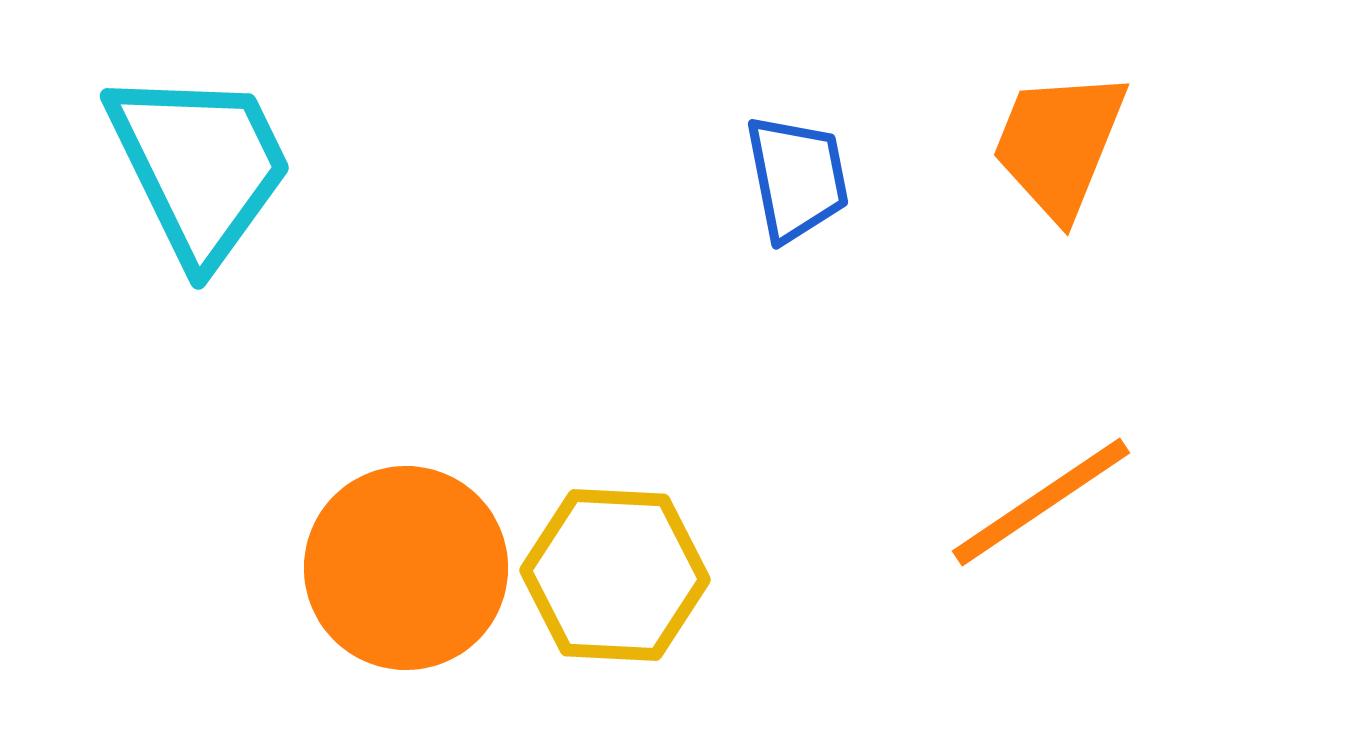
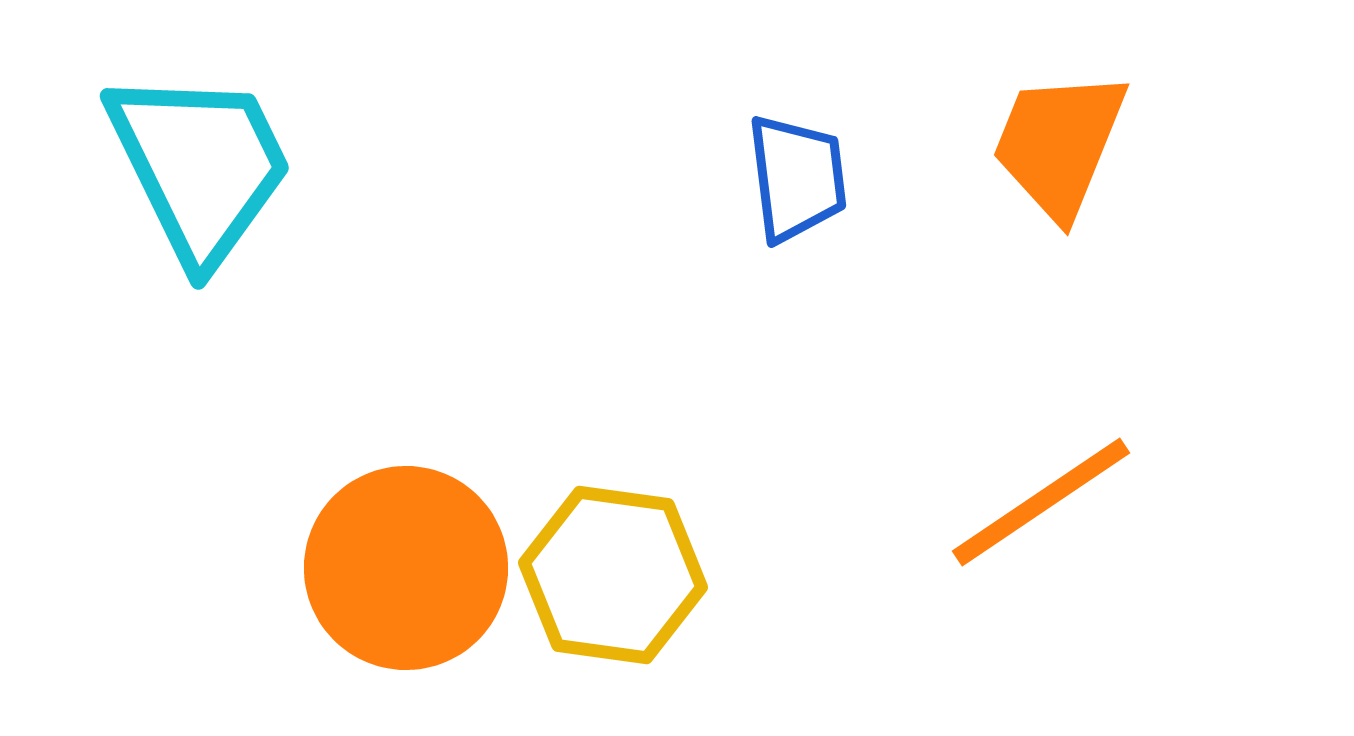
blue trapezoid: rotated 4 degrees clockwise
yellow hexagon: moved 2 px left; rotated 5 degrees clockwise
